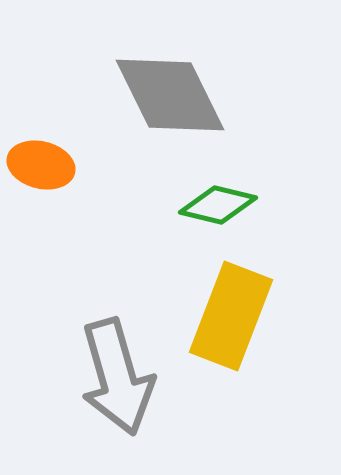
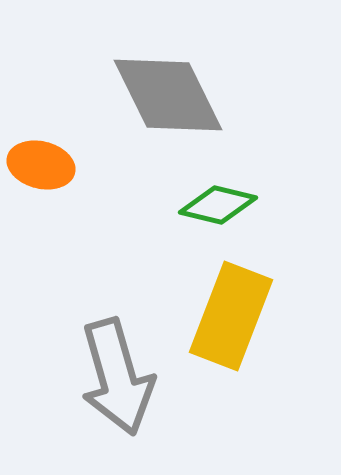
gray diamond: moved 2 px left
